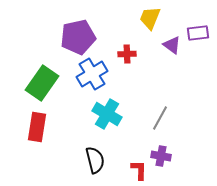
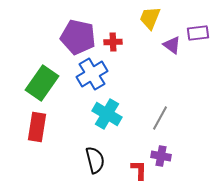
purple pentagon: rotated 24 degrees clockwise
red cross: moved 14 px left, 12 px up
